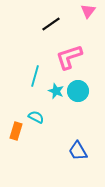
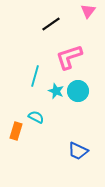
blue trapezoid: rotated 35 degrees counterclockwise
